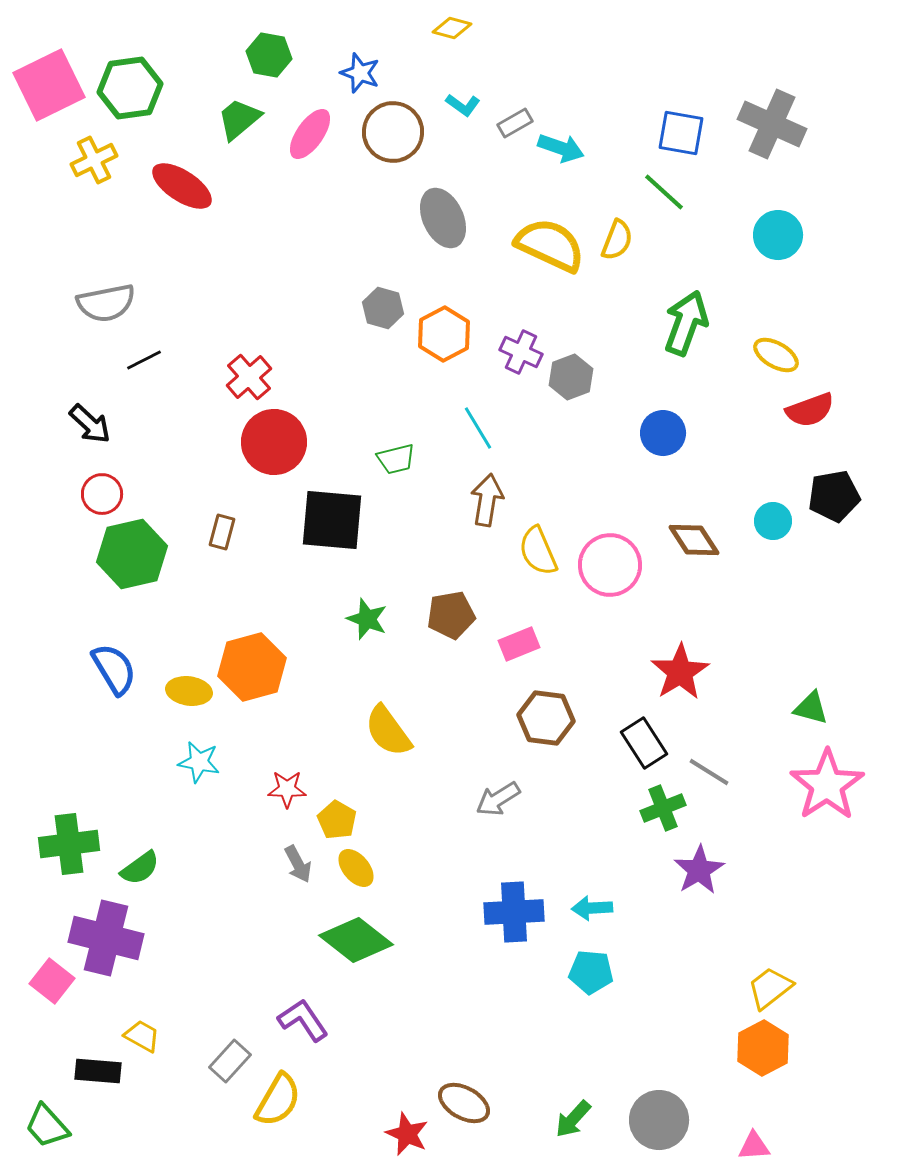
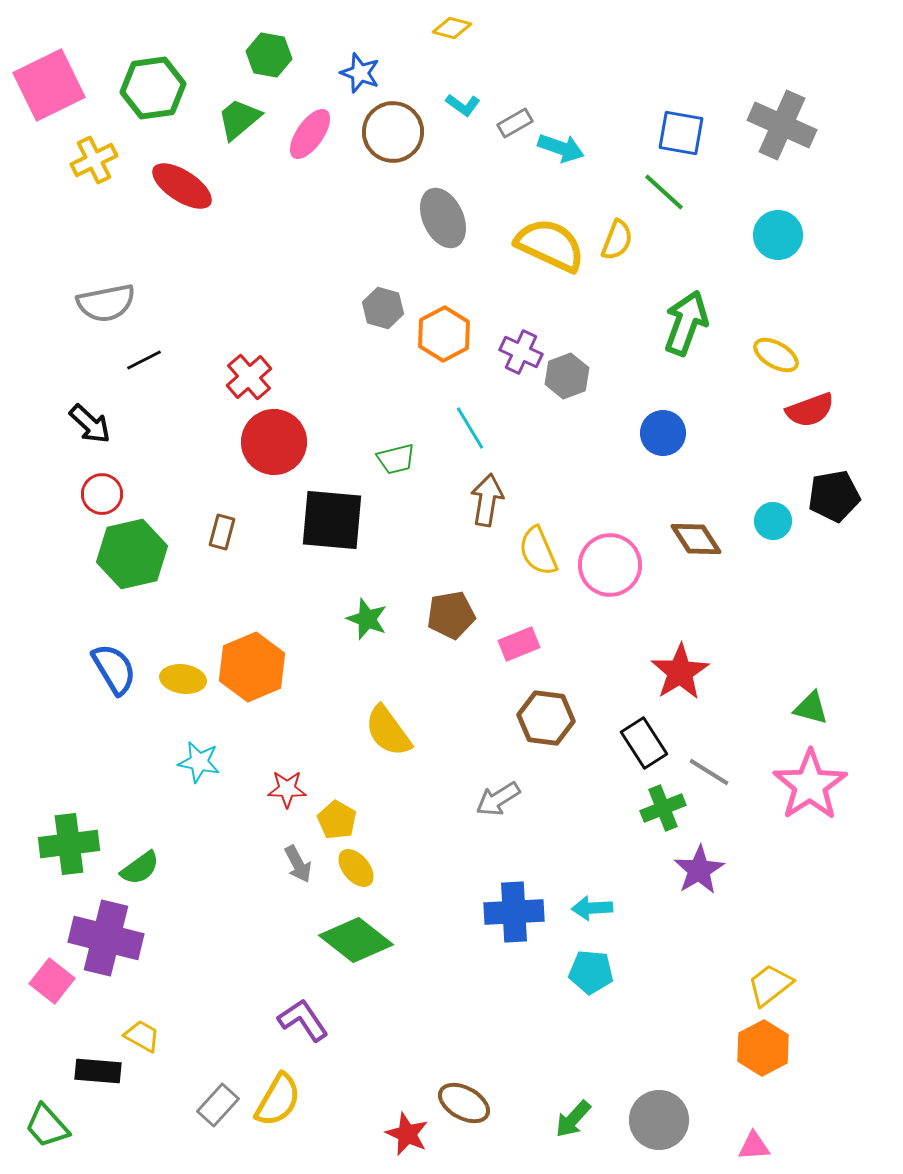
green hexagon at (130, 88): moved 23 px right
gray cross at (772, 124): moved 10 px right, 1 px down
gray hexagon at (571, 377): moved 4 px left, 1 px up
cyan line at (478, 428): moved 8 px left
brown diamond at (694, 540): moved 2 px right, 1 px up
orange hexagon at (252, 667): rotated 8 degrees counterclockwise
yellow ellipse at (189, 691): moved 6 px left, 12 px up
pink star at (827, 785): moved 17 px left
yellow trapezoid at (770, 988): moved 3 px up
gray rectangle at (230, 1061): moved 12 px left, 44 px down
